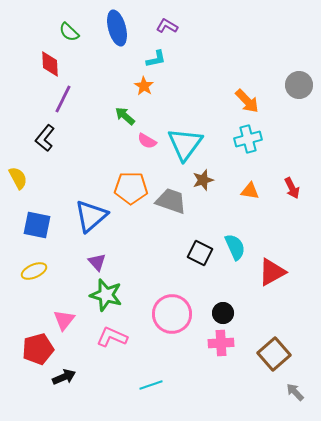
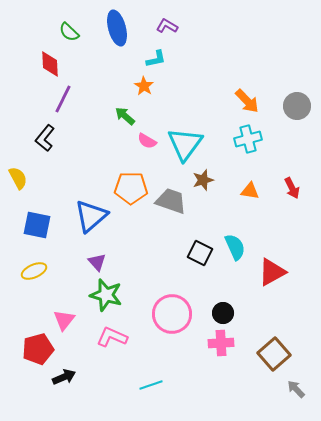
gray circle: moved 2 px left, 21 px down
gray arrow: moved 1 px right, 3 px up
